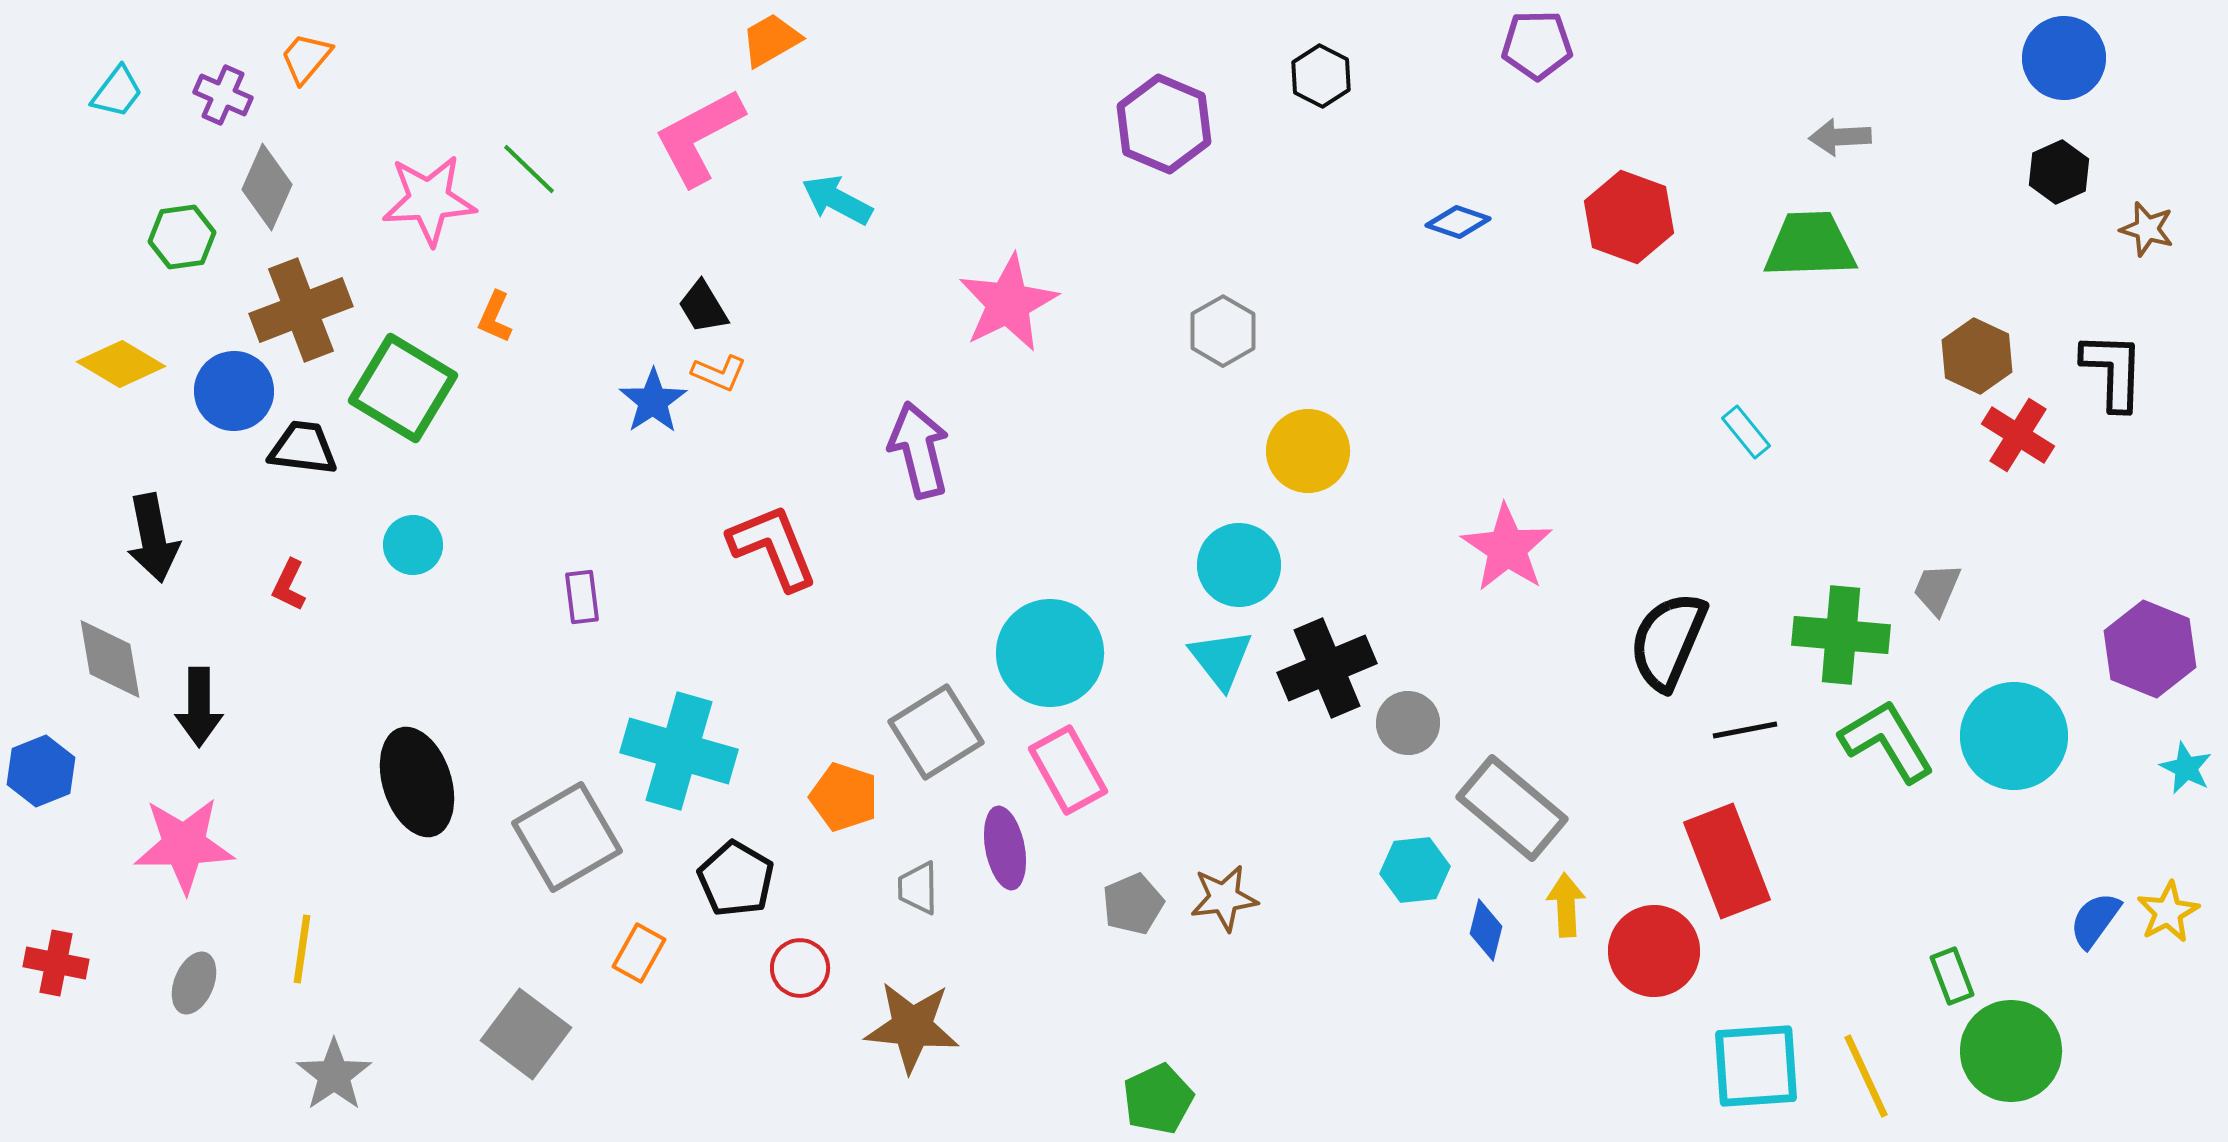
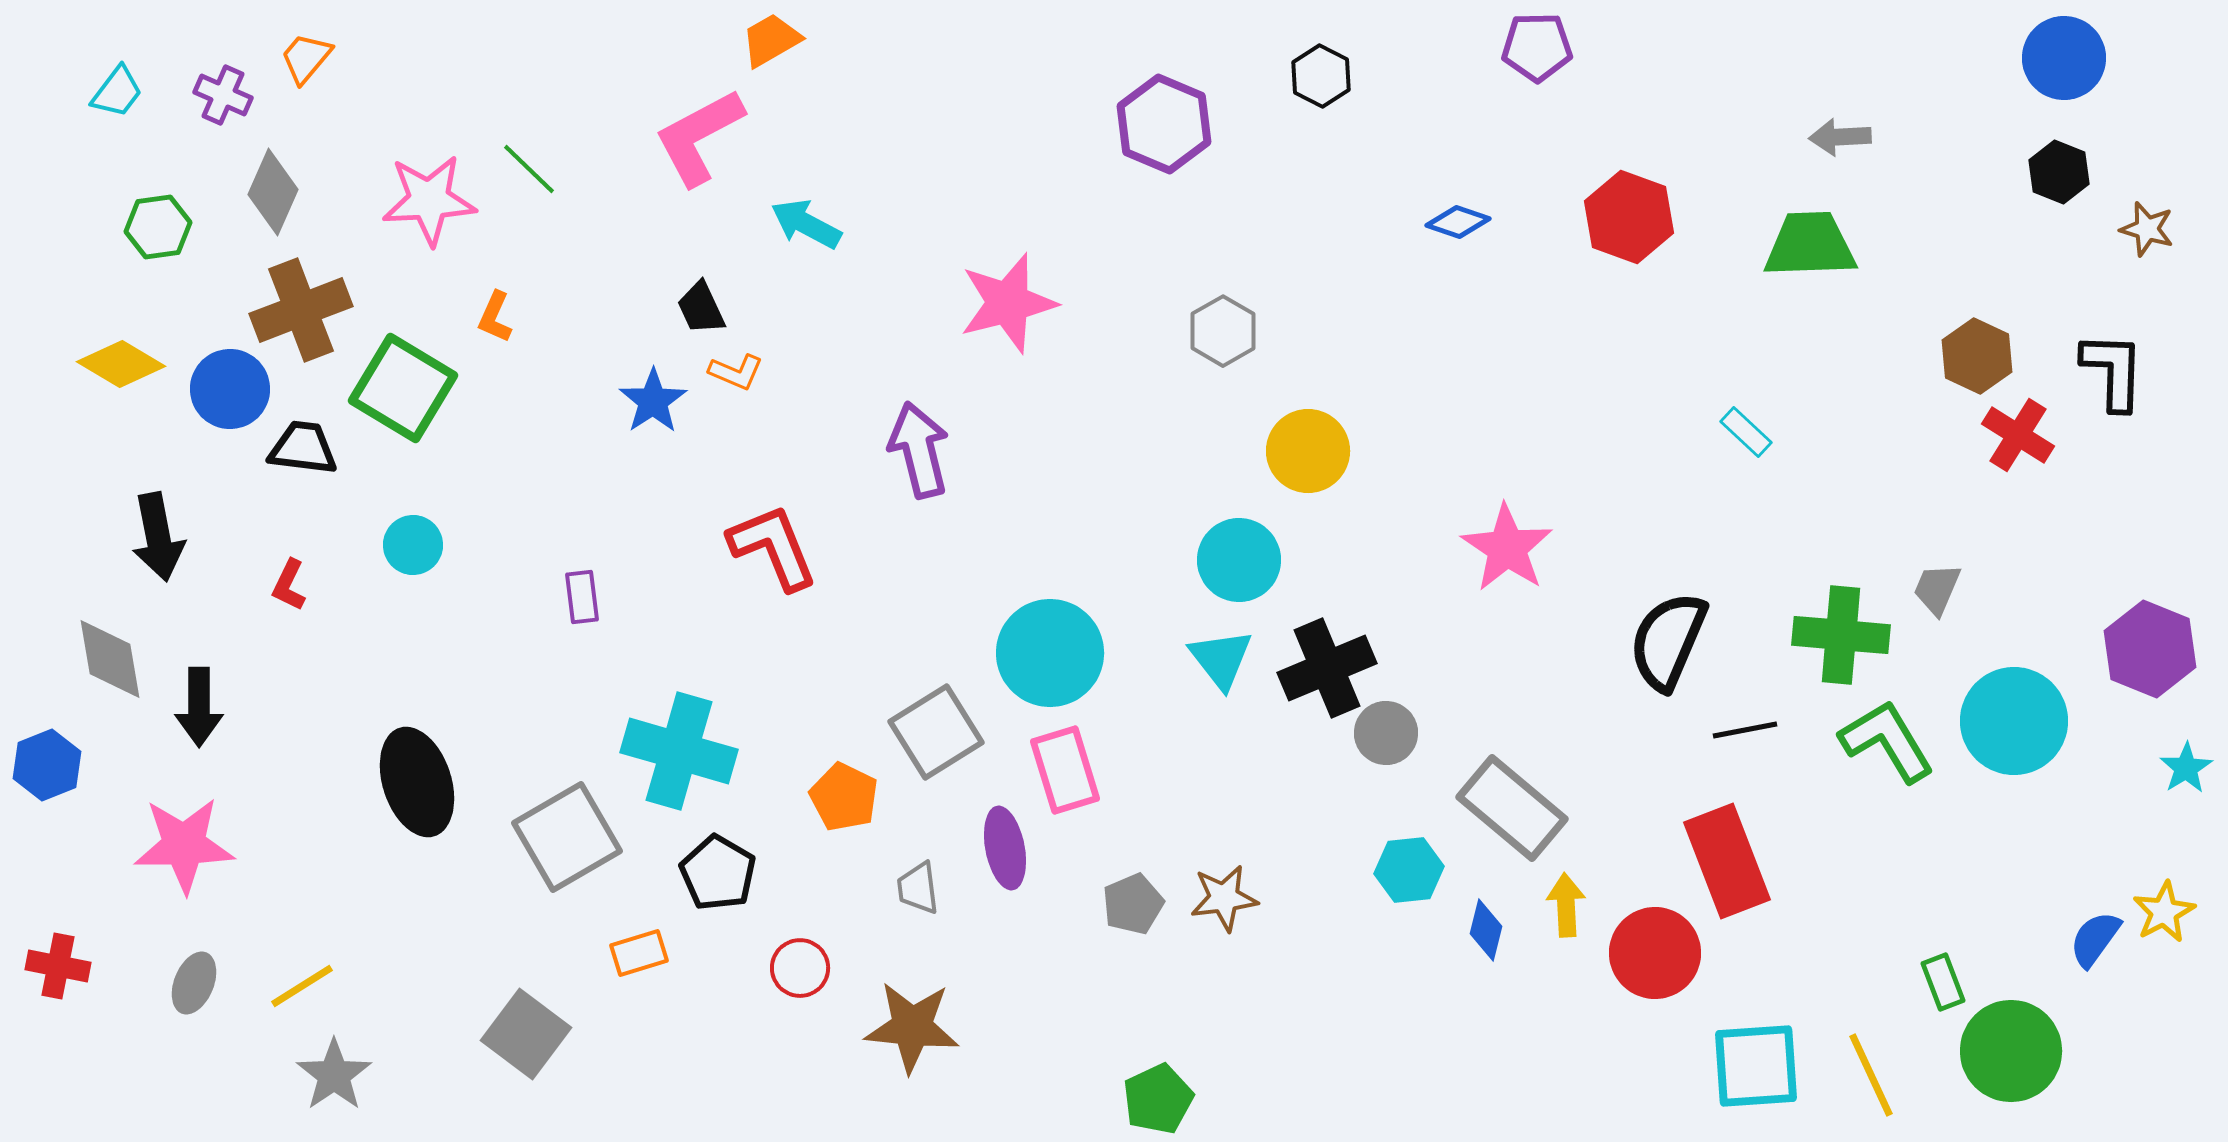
purple pentagon at (1537, 45): moved 2 px down
black hexagon at (2059, 172): rotated 14 degrees counterclockwise
gray diamond at (267, 187): moved 6 px right, 5 px down
cyan arrow at (837, 200): moved 31 px left, 24 px down
green hexagon at (182, 237): moved 24 px left, 10 px up
pink star at (1008, 303): rotated 12 degrees clockwise
black trapezoid at (703, 307): moved 2 px left, 1 px down; rotated 6 degrees clockwise
orange L-shape at (719, 373): moved 17 px right, 1 px up
blue circle at (234, 391): moved 4 px left, 2 px up
cyan rectangle at (1746, 432): rotated 8 degrees counterclockwise
black arrow at (153, 538): moved 5 px right, 1 px up
cyan circle at (1239, 565): moved 5 px up
gray circle at (1408, 723): moved 22 px left, 10 px down
cyan circle at (2014, 736): moved 15 px up
cyan star at (2186, 768): rotated 14 degrees clockwise
pink rectangle at (1068, 770): moved 3 px left; rotated 12 degrees clockwise
blue hexagon at (41, 771): moved 6 px right, 6 px up
orange pentagon at (844, 797): rotated 8 degrees clockwise
cyan hexagon at (1415, 870): moved 6 px left
black pentagon at (736, 879): moved 18 px left, 6 px up
gray trapezoid at (918, 888): rotated 6 degrees counterclockwise
yellow star at (2168, 912): moved 4 px left
blue semicircle at (2095, 920): moved 19 px down
yellow line at (302, 949): moved 37 px down; rotated 50 degrees clockwise
red circle at (1654, 951): moved 1 px right, 2 px down
orange rectangle at (639, 953): rotated 44 degrees clockwise
red cross at (56, 963): moved 2 px right, 3 px down
green rectangle at (1952, 976): moved 9 px left, 6 px down
yellow line at (1866, 1076): moved 5 px right, 1 px up
